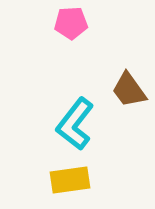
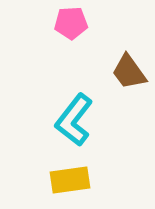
brown trapezoid: moved 18 px up
cyan L-shape: moved 1 px left, 4 px up
